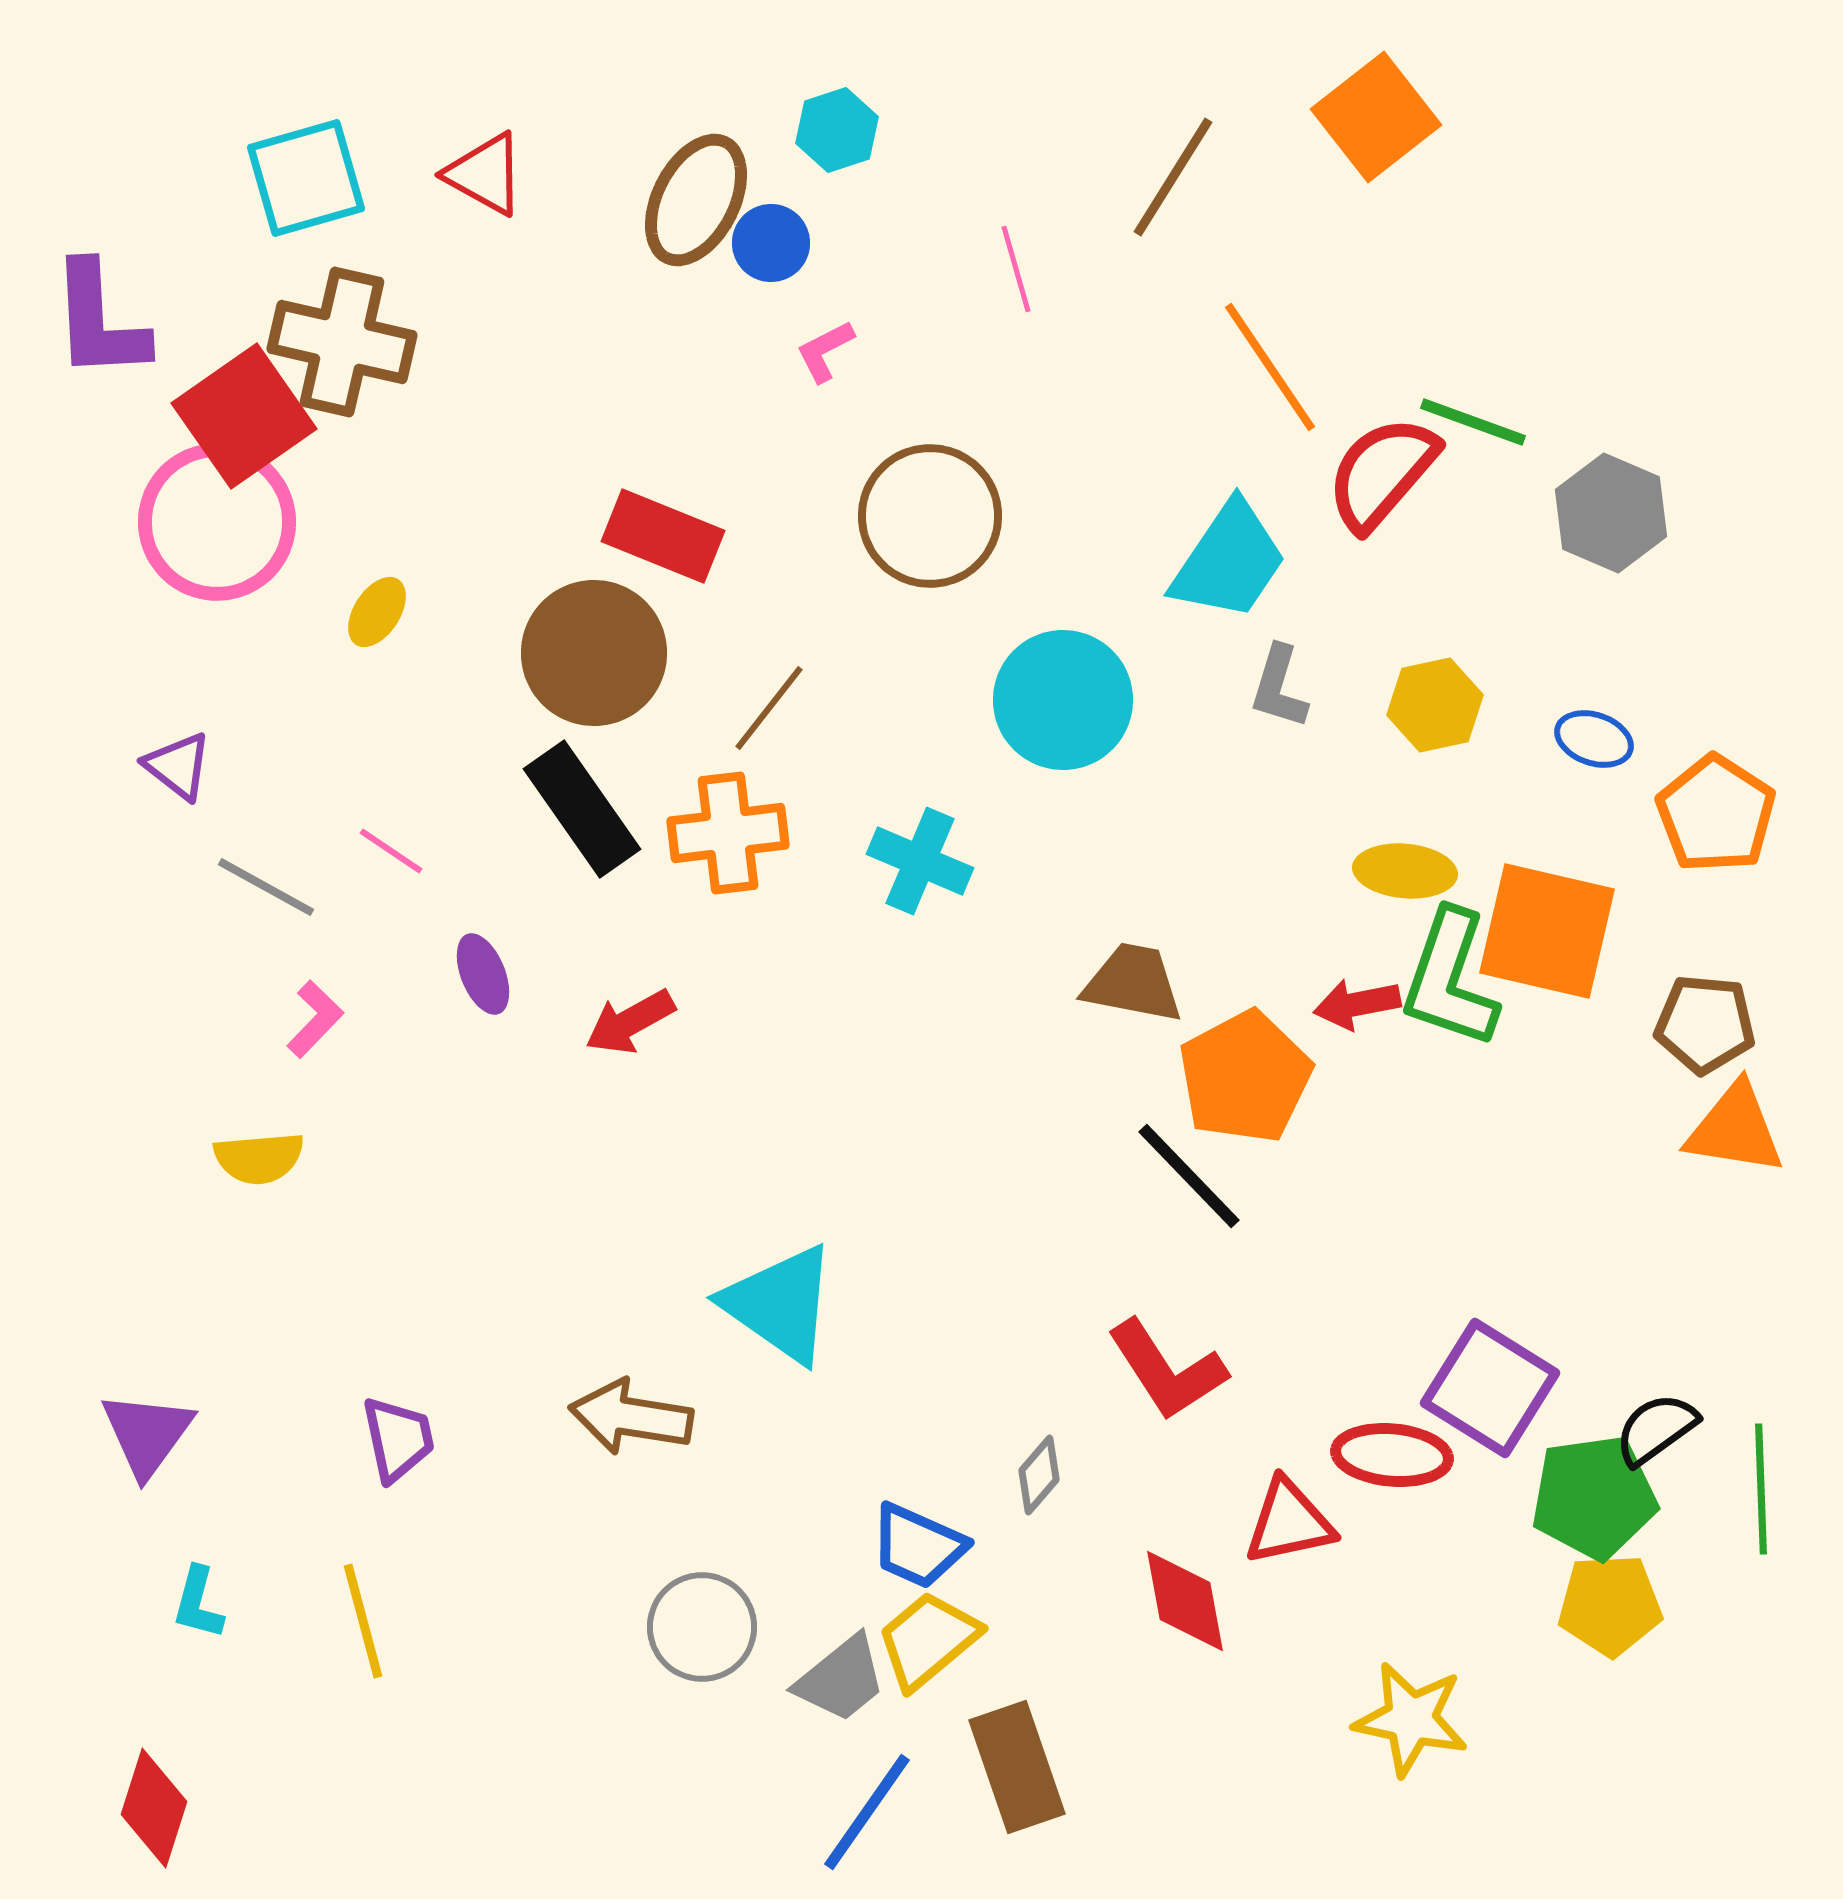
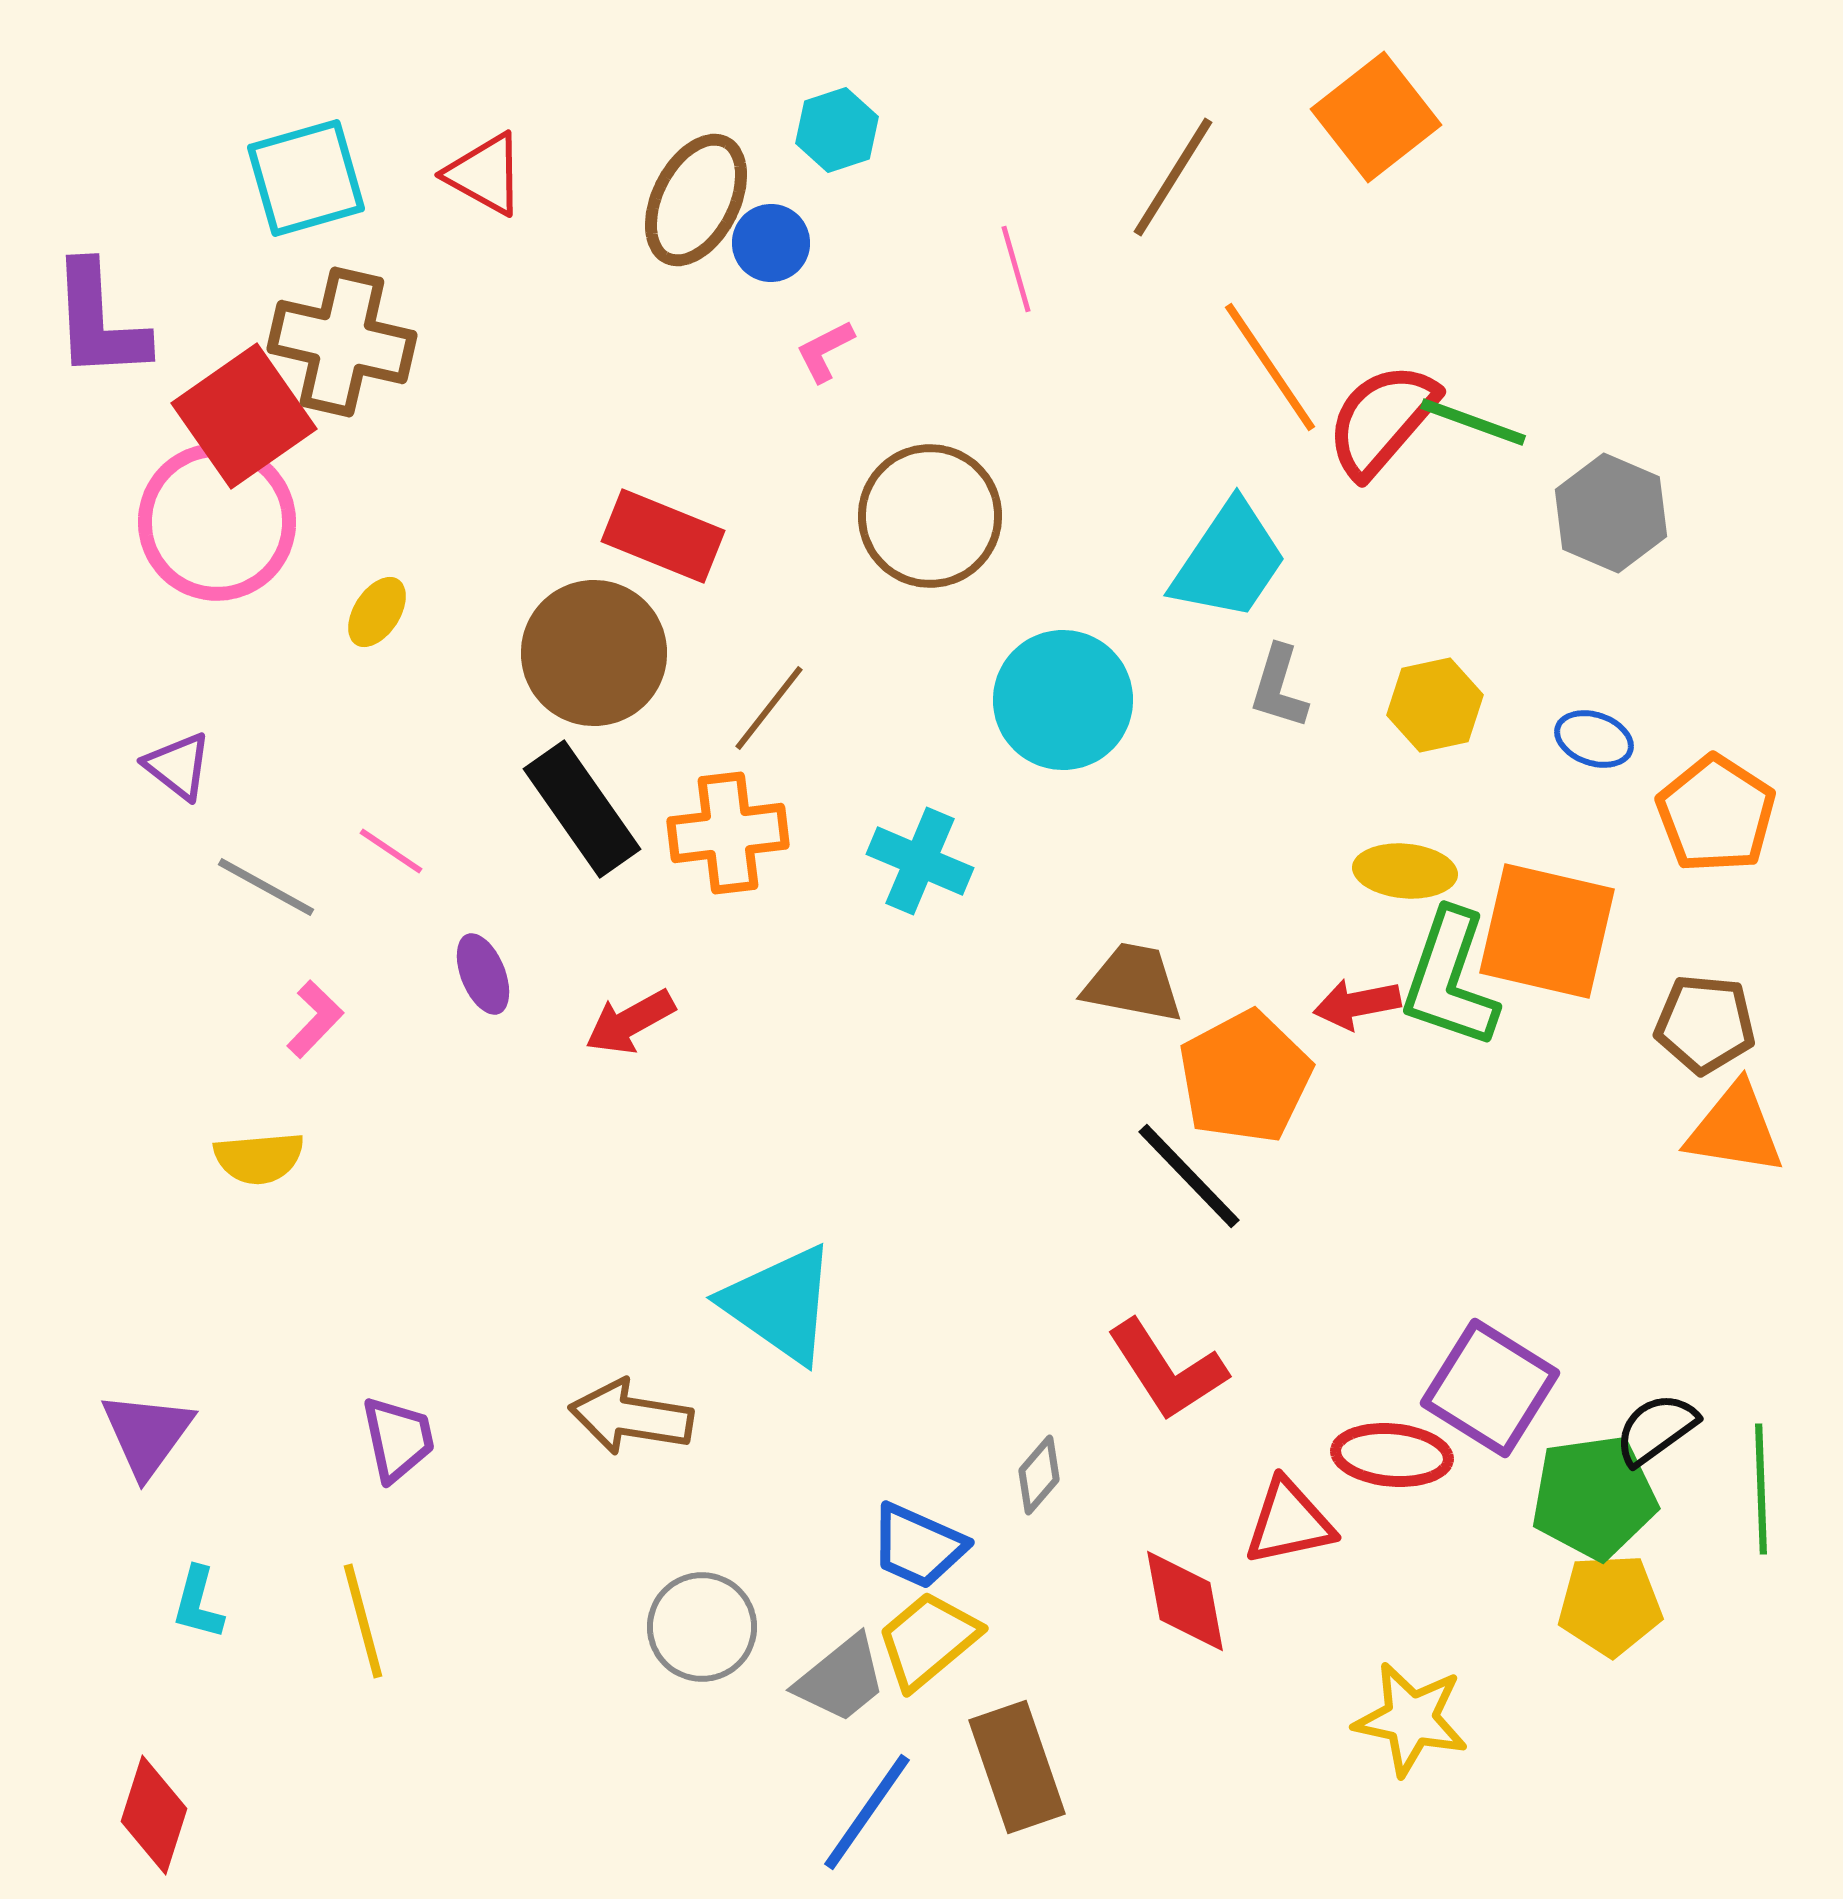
red semicircle at (1382, 473): moved 53 px up
red diamond at (154, 1808): moved 7 px down
